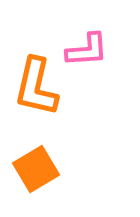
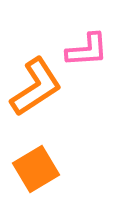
orange L-shape: rotated 136 degrees counterclockwise
